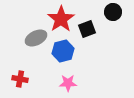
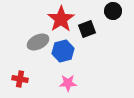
black circle: moved 1 px up
gray ellipse: moved 2 px right, 4 px down
